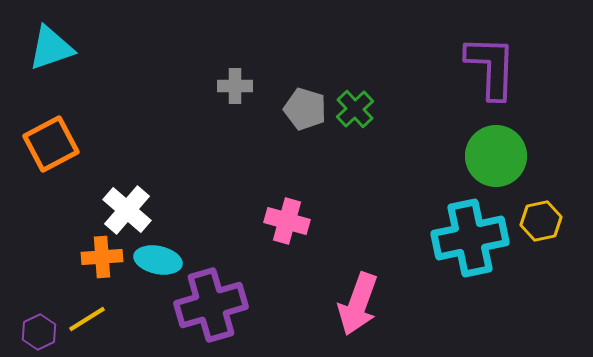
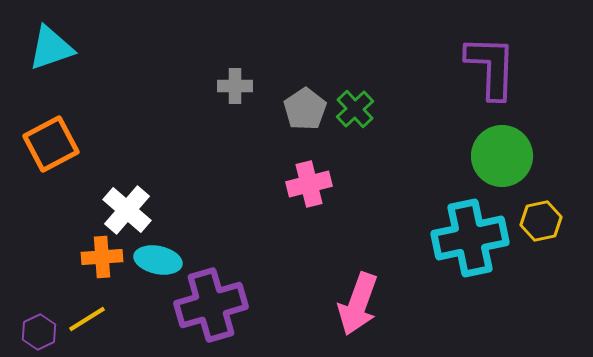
gray pentagon: rotated 21 degrees clockwise
green circle: moved 6 px right
pink cross: moved 22 px right, 37 px up; rotated 30 degrees counterclockwise
